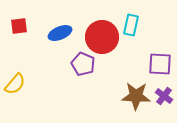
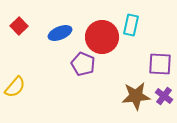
red square: rotated 36 degrees counterclockwise
yellow semicircle: moved 3 px down
brown star: rotated 8 degrees counterclockwise
